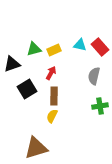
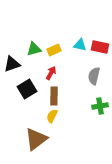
red rectangle: rotated 36 degrees counterclockwise
brown triangle: moved 9 px up; rotated 20 degrees counterclockwise
